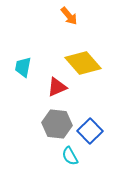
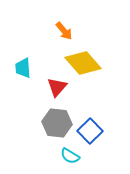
orange arrow: moved 5 px left, 15 px down
cyan trapezoid: moved 1 px down; rotated 15 degrees counterclockwise
red triangle: rotated 25 degrees counterclockwise
gray hexagon: moved 1 px up
cyan semicircle: rotated 30 degrees counterclockwise
